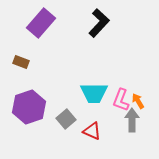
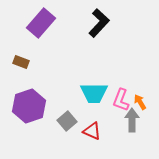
orange arrow: moved 2 px right, 1 px down
purple hexagon: moved 1 px up
gray square: moved 1 px right, 2 px down
